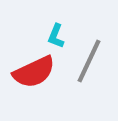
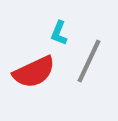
cyan L-shape: moved 3 px right, 3 px up
